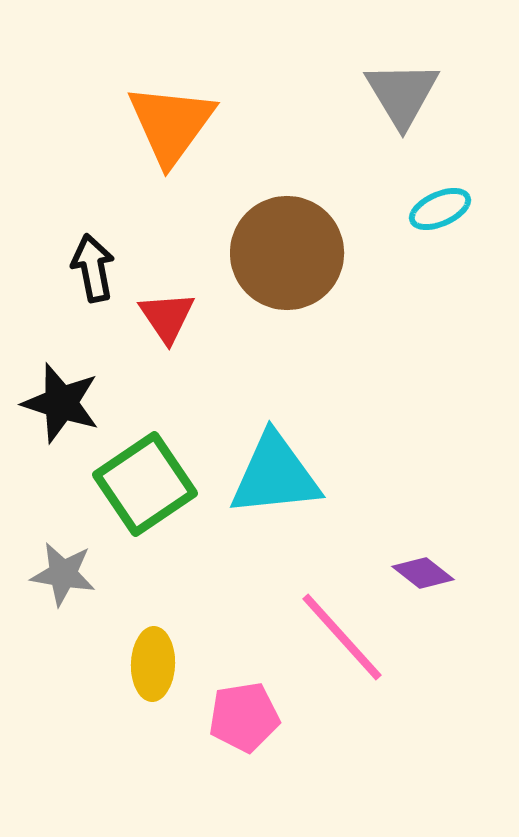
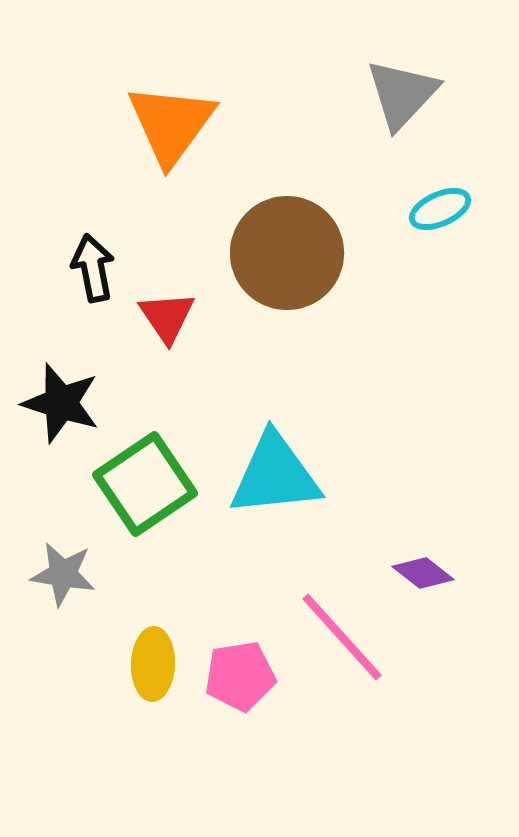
gray triangle: rotated 14 degrees clockwise
pink pentagon: moved 4 px left, 41 px up
